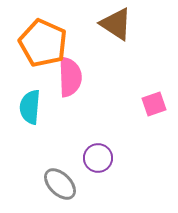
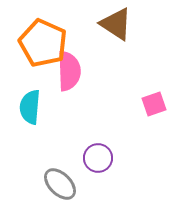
pink semicircle: moved 1 px left, 6 px up
